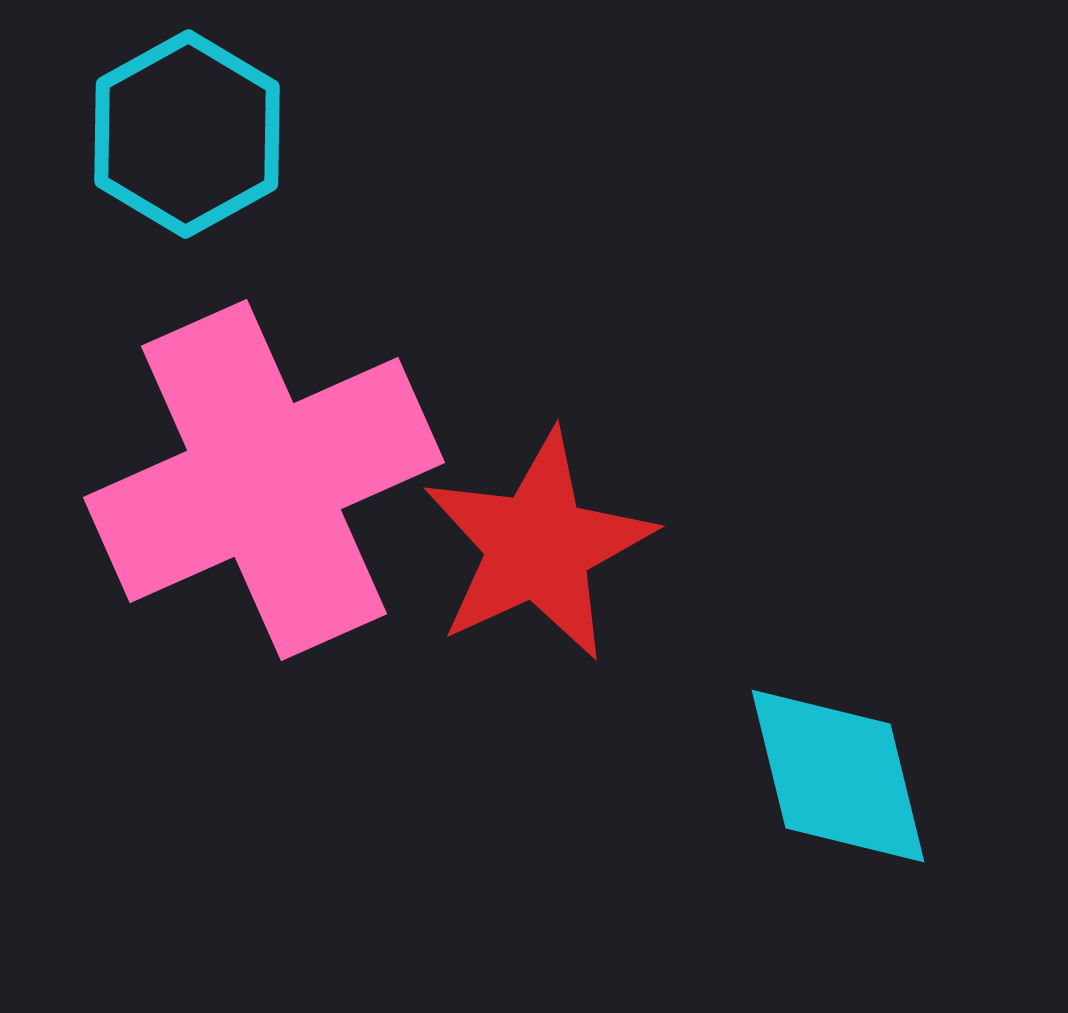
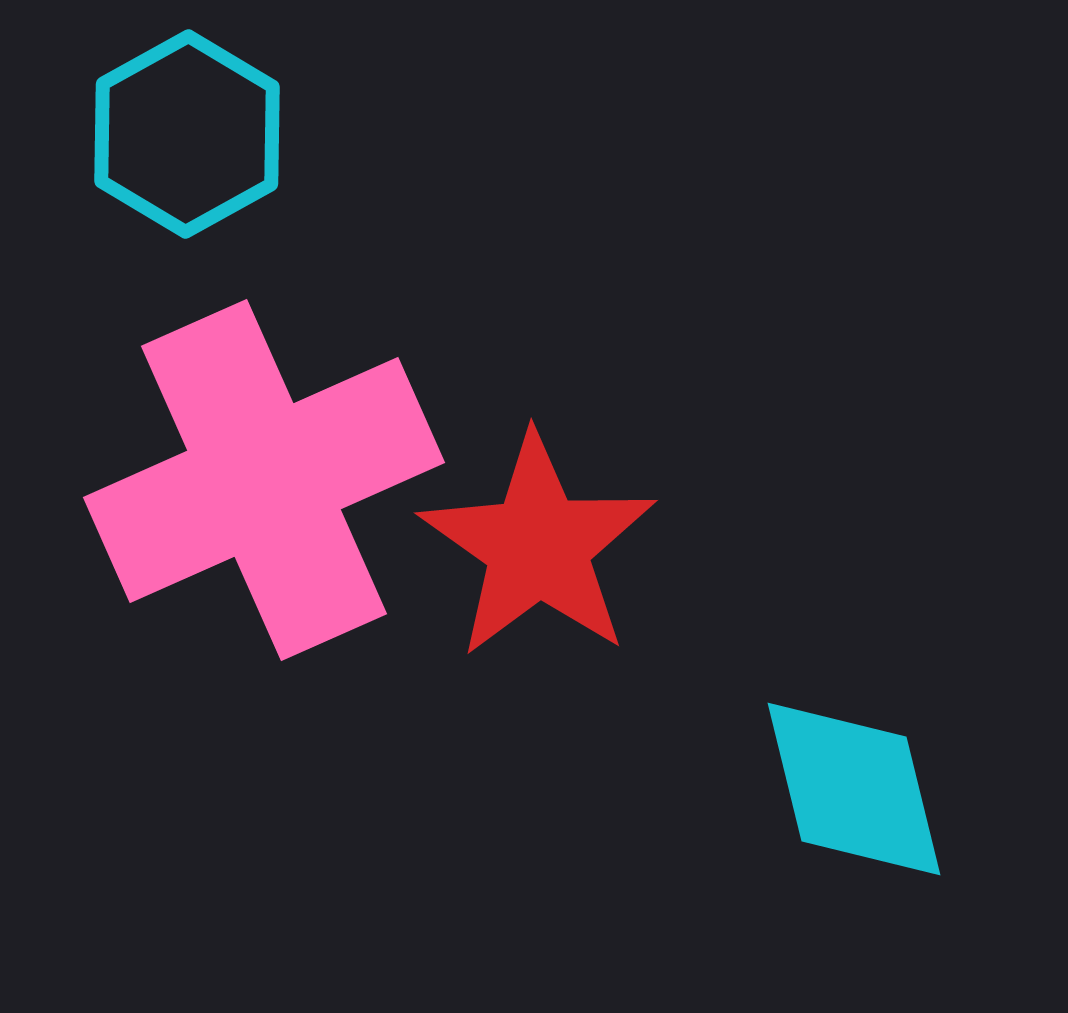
red star: rotated 12 degrees counterclockwise
cyan diamond: moved 16 px right, 13 px down
